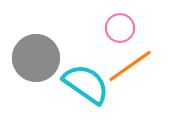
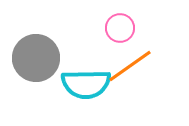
cyan semicircle: rotated 144 degrees clockwise
